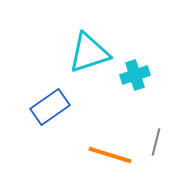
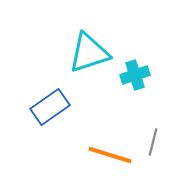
gray line: moved 3 px left
